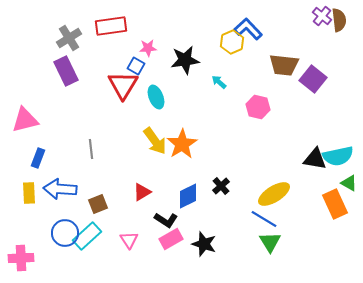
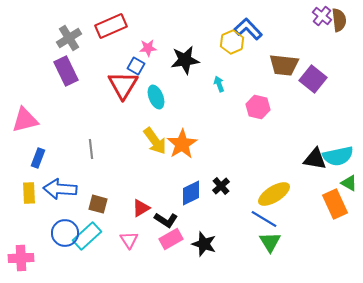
red rectangle at (111, 26): rotated 16 degrees counterclockwise
cyan arrow at (219, 82): moved 2 px down; rotated 28 degrees clockwise
red triangle at (142, 192): moved 1 px left, 16 px down
blue diamond at (188, 196): moved 3 px right, 3 px up
brown square at (98, 204): rotated 36 degrees clockwise
